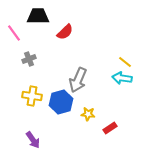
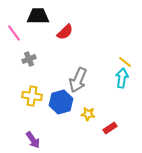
cyan arrow: rotated 90 degrees clockwise
